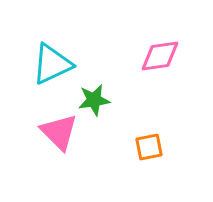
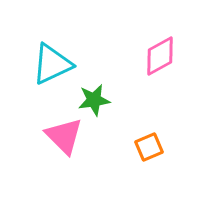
pink diamond: rotated 21 degrees counterclockwise
pink triangle: moved 5 px right, 4 px down
orange square: rotated 12 degrees counterclockwise
